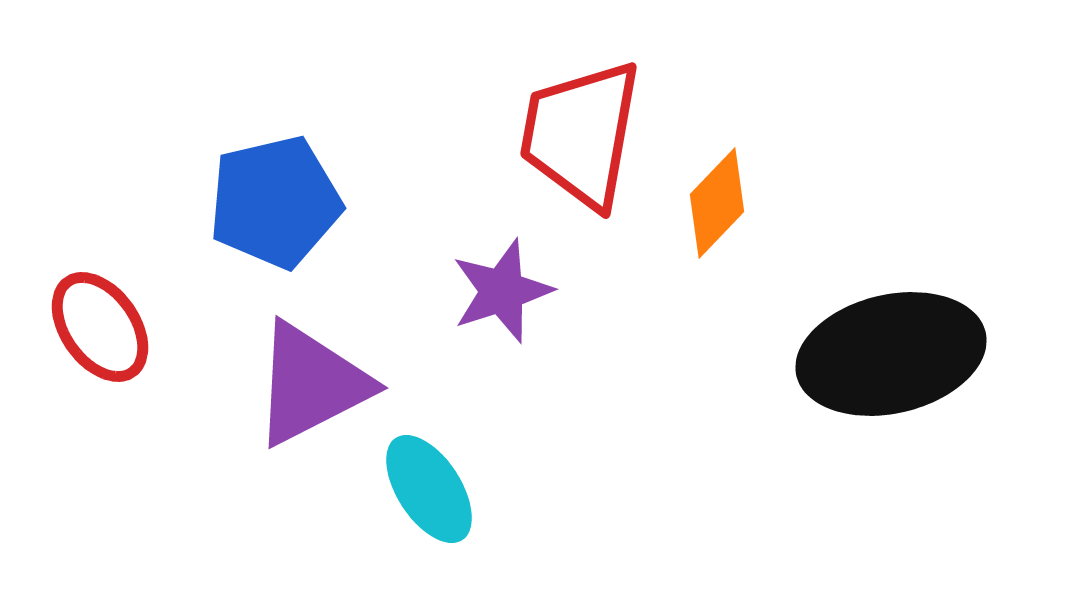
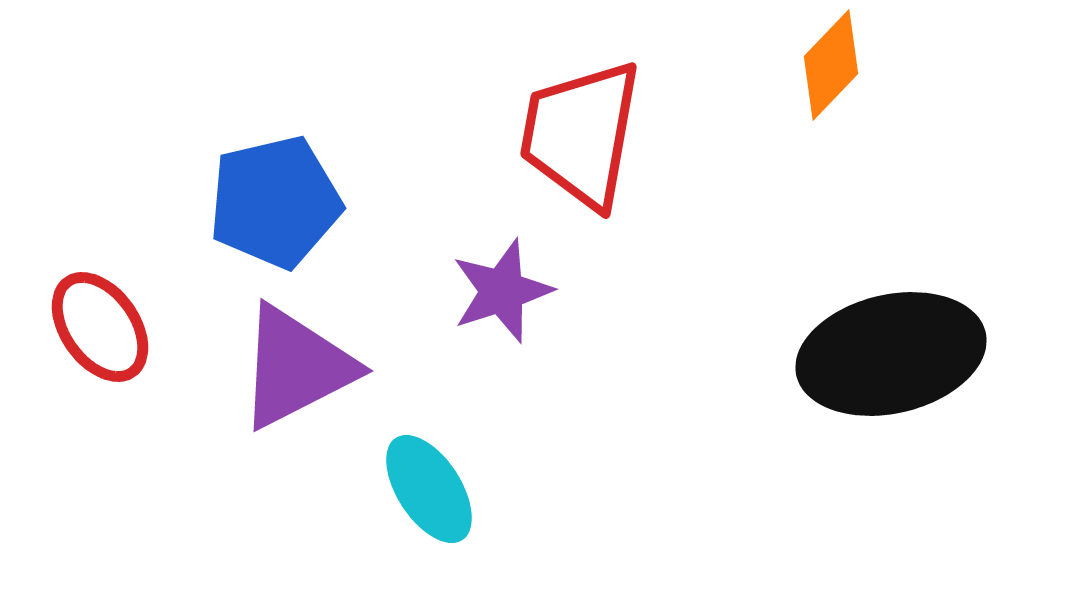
orange diamond: moved 114 px right, 138 px up
purple triangle: moved 15 px left, 17 px up
